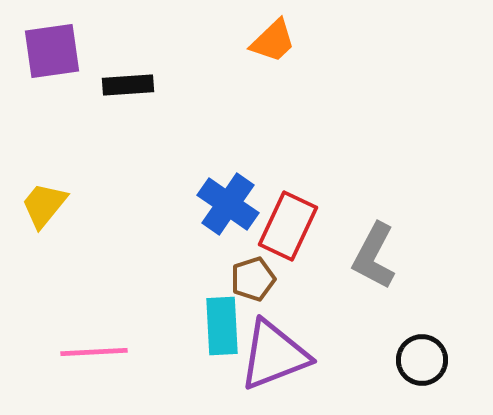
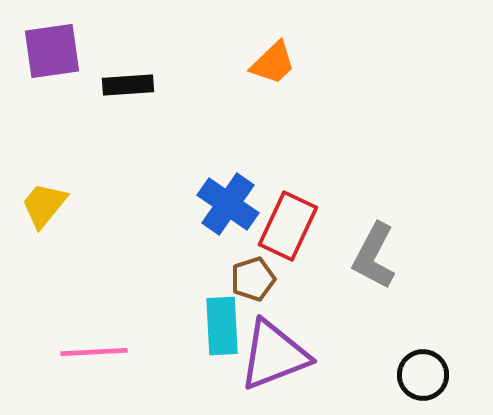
orange trapezoid: moved 22 px down
black circle: moved 1 px right, 15 px down
